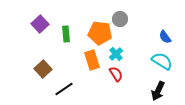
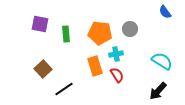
gray circle: moved 10 px right, 10 px down
purple square: rotated 36 degrees counterclockwise
blue semicircle: moved 25 px up
cyan cross: rotated 32 degrees clockwise
orange rectangle: moved 3 px right, 6 px down
red semicircle: moved 1 px right, 1 px down
black arrow: rotated 18 degrees clockwise
